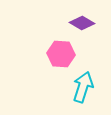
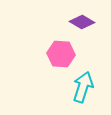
purple diamond: moved 1 px up
